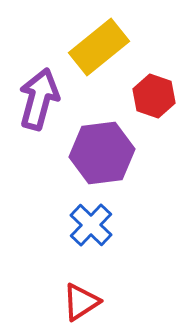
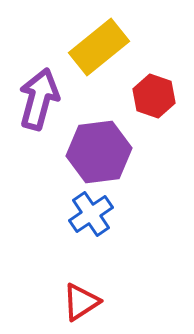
purple hexagon: moved 3 px left, 1 px up
blue cross: moved 11 px up; rotated 12 degrees clockwise
